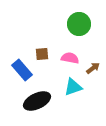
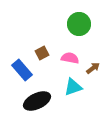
brown square: moved 1 px up; rotated 24 degrees counterclockwise
